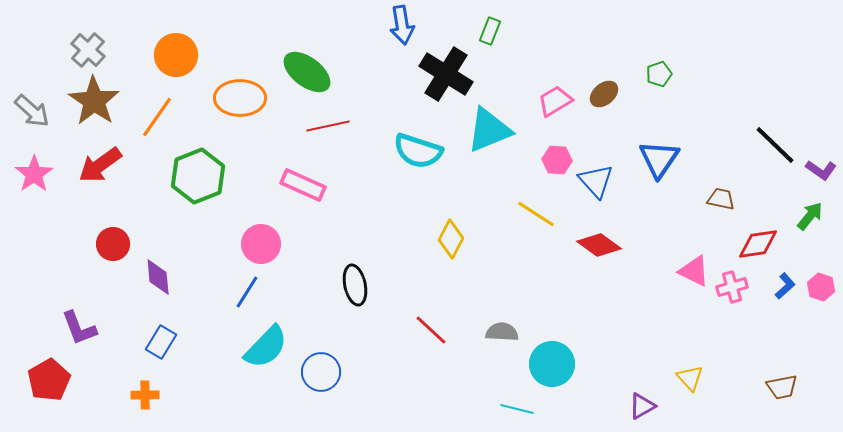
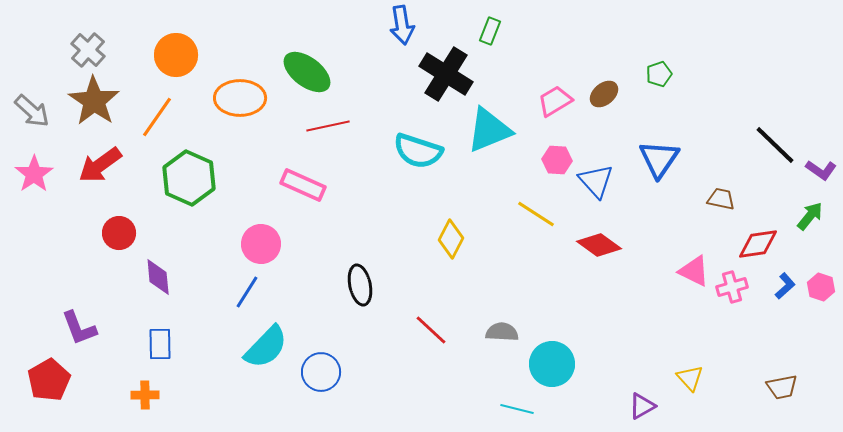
green hexagon at (198, 176): moved 9 px left, 2 px down; rotated 14 degrees counterclockwise
red circle at (113, 244): moved 6 px right, 11 px up
black ellipse at (355, 285): moved 5 px right
blue rectangle at (161, 342): moved 1 px left, 2 px down; rotated 32 degrees counterclockwise
